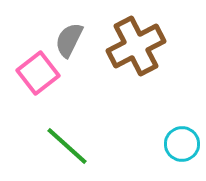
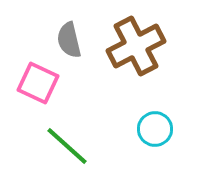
gray semicircle: rotated 39 degrees counterclockwise
pink square: moved 10 px down; rotated 27 degrees counterclockwise
cyan circle: moved 27 px left, 15 px up
